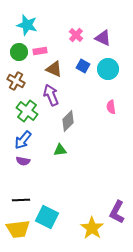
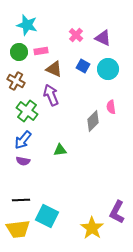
pink rectangle: moved 1 px right
gray diamond: moved 25 px right
cyan square: moved 1 px up
